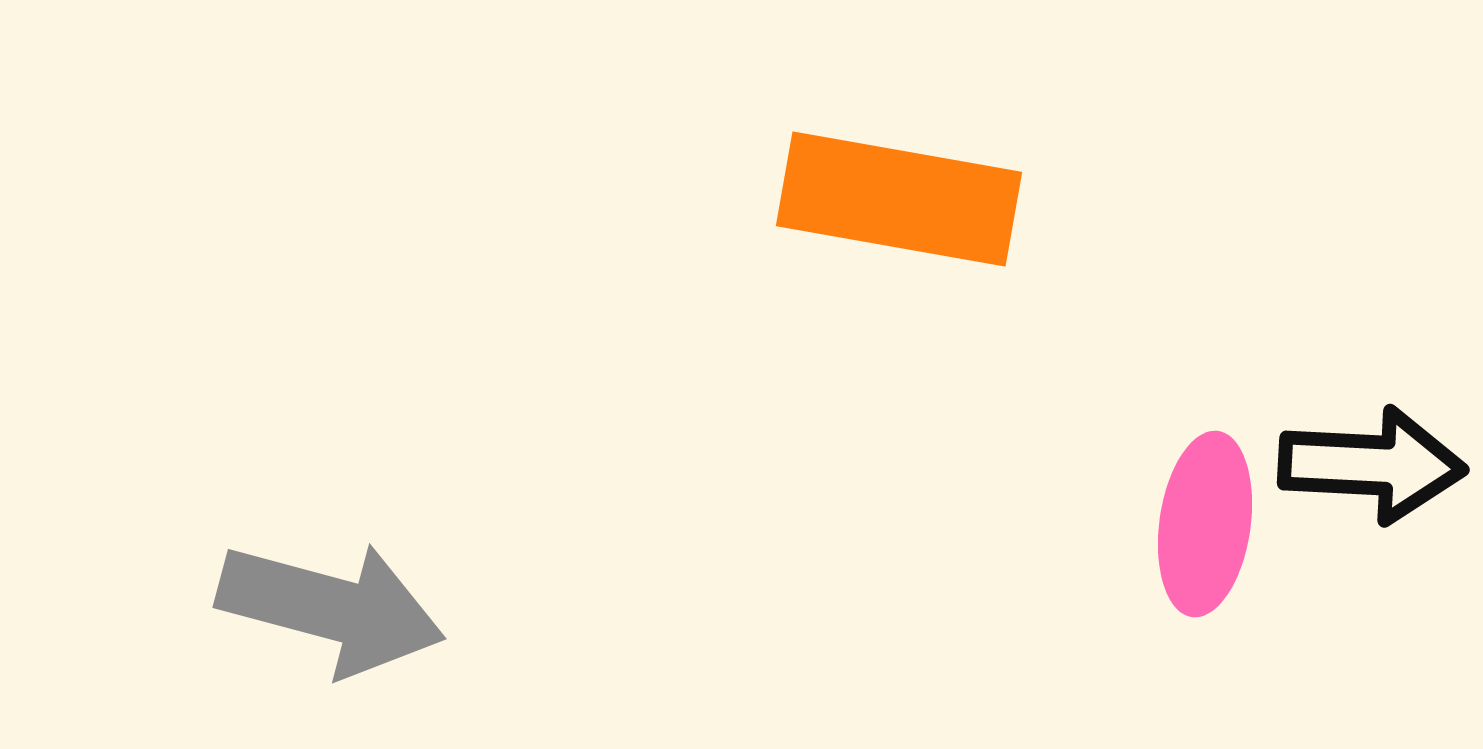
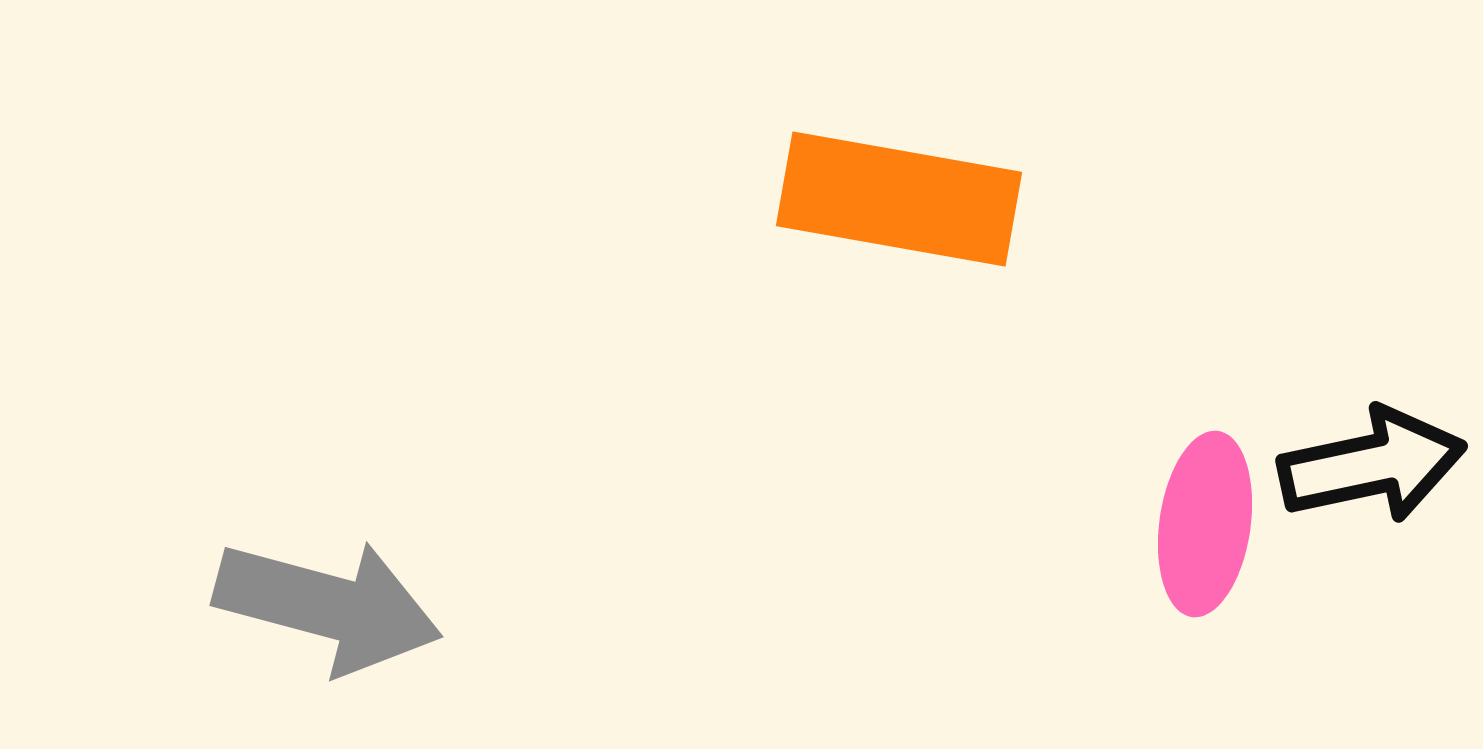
black arrow: rotated 15 degrees counterclockwise
gray arrow: moved 3 px left, 2 px up
